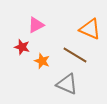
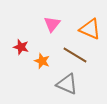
pink triangle: moved 16 px right, 1 px up; rotated 24 degrees counterclockwise
red star: moved 1 px left
